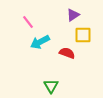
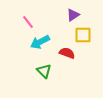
green triangle: moved 7 px left, 15 px up; rotated 14 degrees counterclockwise
